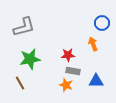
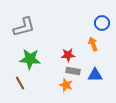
green star: rotated 15 degrees clockwise
blue triangle: moved 1 px left, 6 px up
